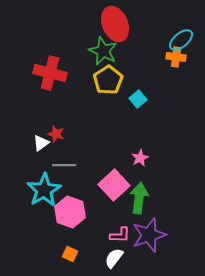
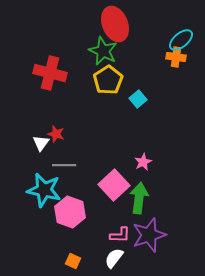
white triangle: rotated 18 degrees counterclockwise
pink star: moved 3 px right, 4 px down
cyan star: rotated 28 degrees counterclockwise
orange square: moved 3 px right, 7 px down
